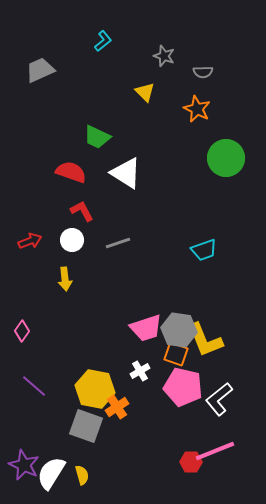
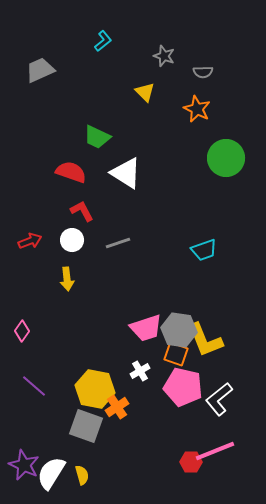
yellow arrow: moved 2 px right
